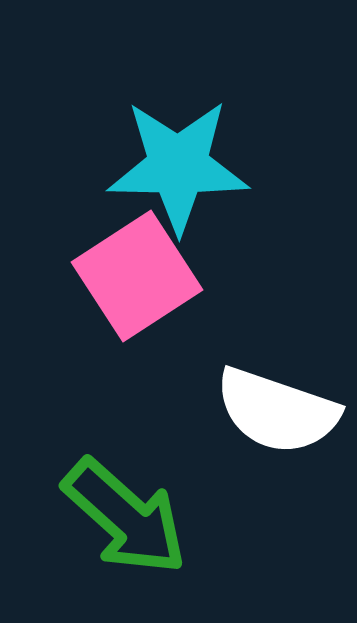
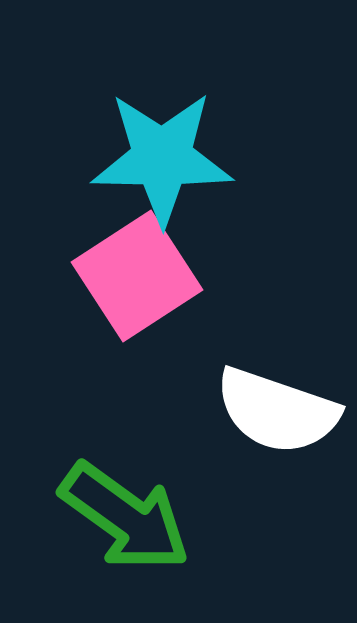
cyan star: moved 16 px left, 8 px up
green arrow: rotated 6 degrees counterclockwise
